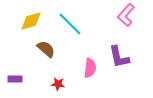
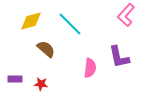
red star: moved 17 px left
